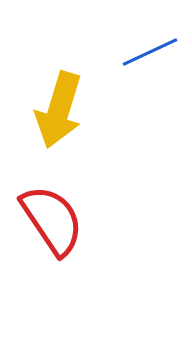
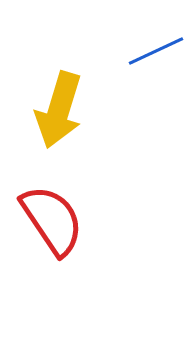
blue line: moved 6 px right, 1 px up
